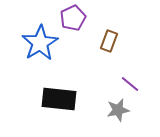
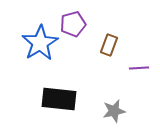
purple pentagon: moved 6 px down; rotated 10 degrees clockwise
brown rectangle: moved 4 px down
purple line: moved 9 px right, 16 px up; rotated 42 degrees counterclockwise
gray star: moved 4 px left, 1 px down
